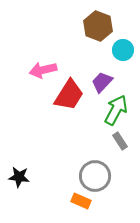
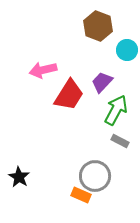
cyan circle: moved 4 px right
gray rectangle: rotated 30 degrees counterclockwise
black star: rotated 25 degrees clockwise
orange rectangle: moved 6 px up
